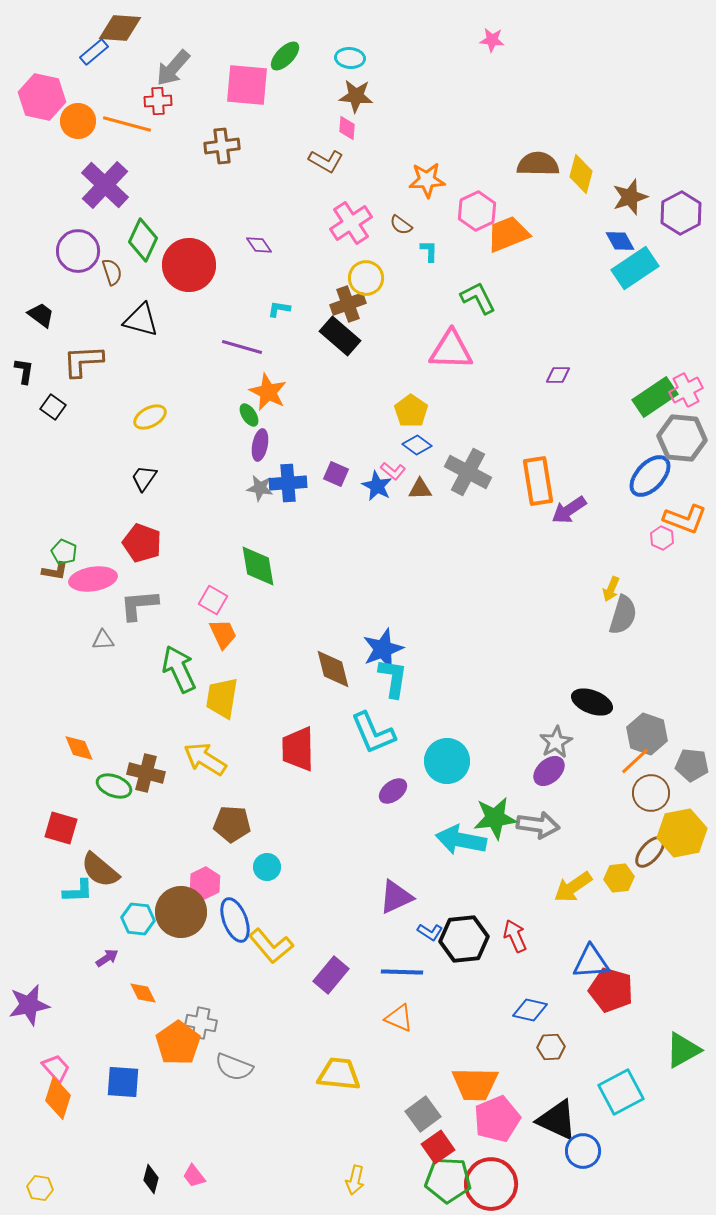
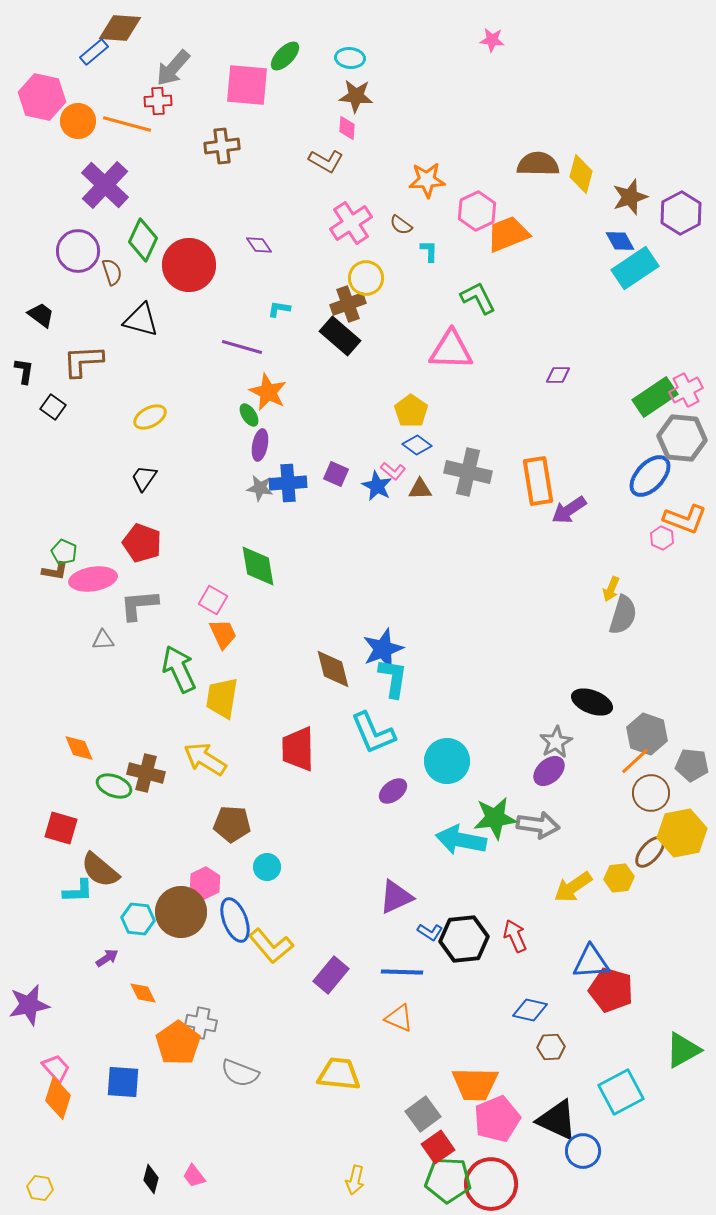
gray cross at (468, 472): rotated 15 degrees counterclockwise
gray semicircle at (234, 1067): moved 6 px right, 6 px down
